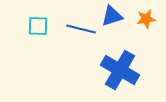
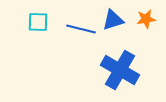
blue triangle: moved 1 px right, 4 px down
cyan square: moved 4 px up
